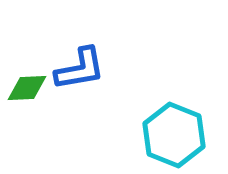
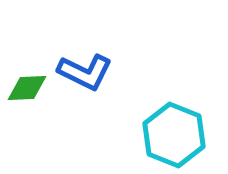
blue L-shape: moved 5 px right, 3 px down; rotated 36 degrees clockwise
